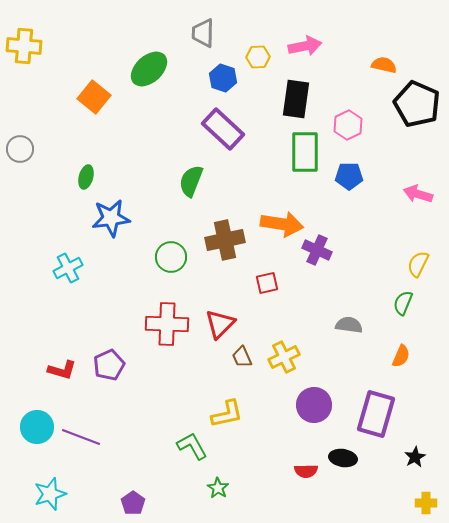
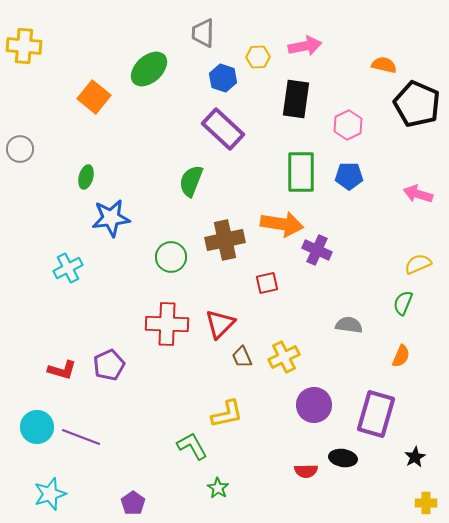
green rectangle at (305, 152): moved 4 px left, 20 px down
yellow semicircle at (418, 264): rotated 40 degrees clockwise
